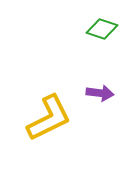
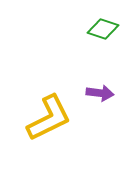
green diamond: moved 1 px right
